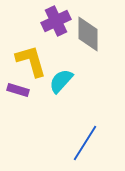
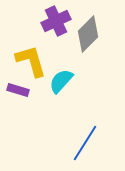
gray diamond: rotated 45 degrees clockwise
